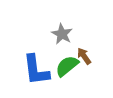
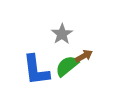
gray star: rotated 10 degrees clockwise
brown arrow: rotated 96 degrees clockwise
